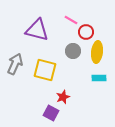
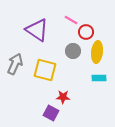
purple triangle: rotated 20 degrees clockwise
red star: rotated 24 degrees clockwise
